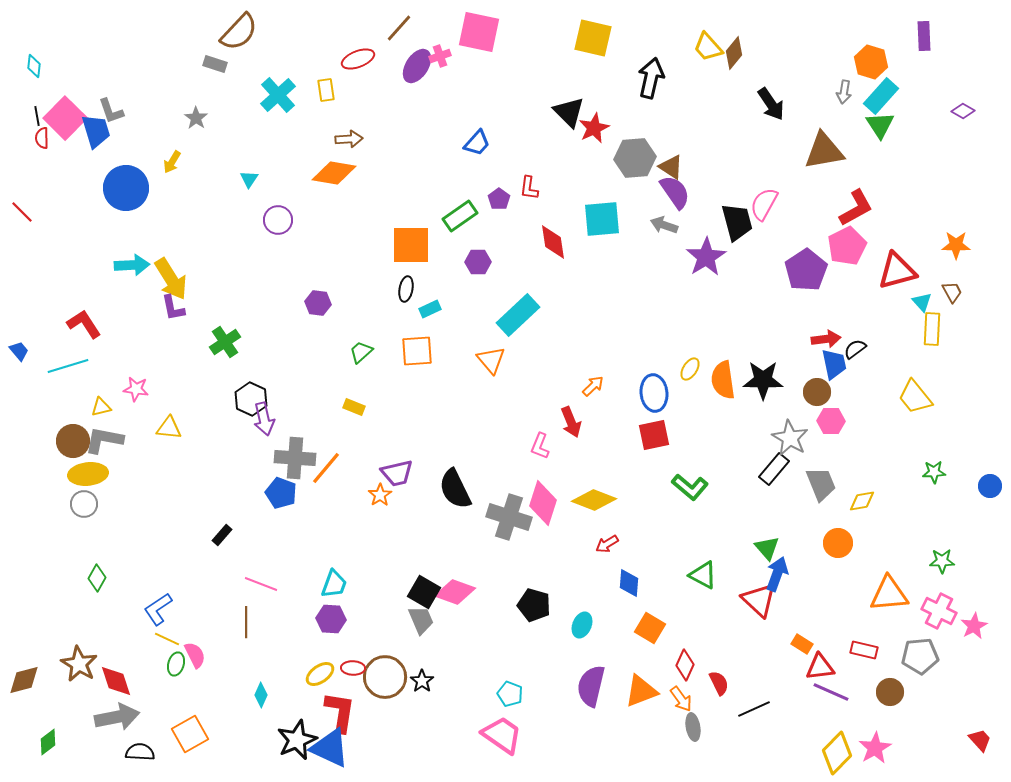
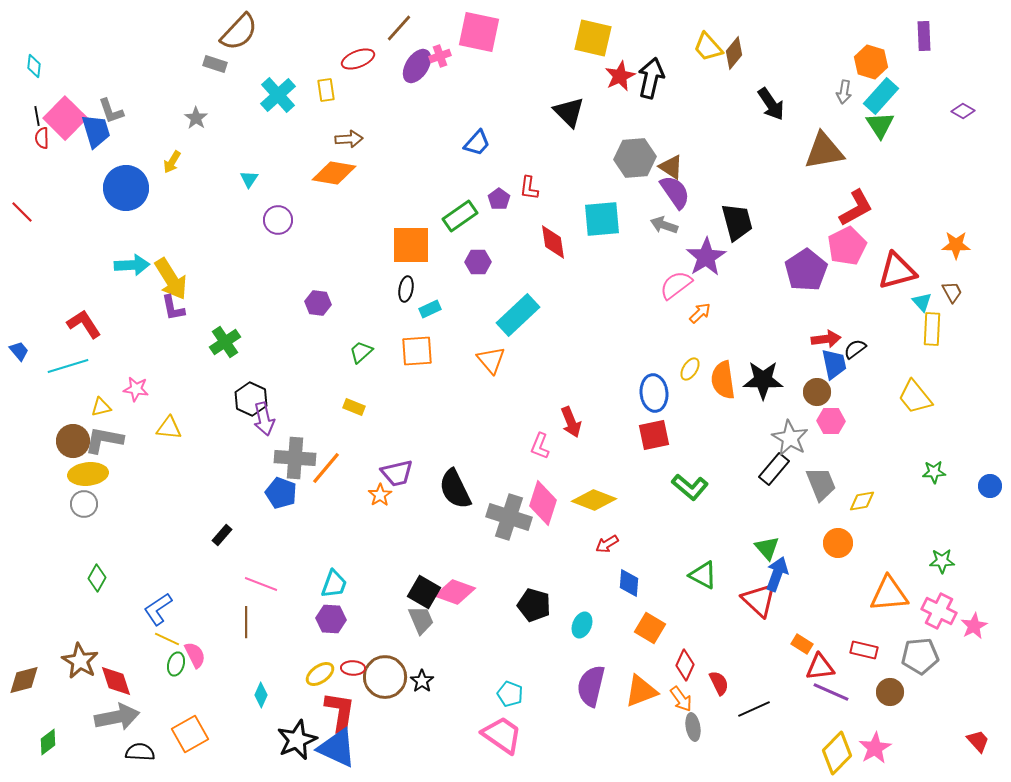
red star at (594, 128): moved 26 px right, 52 px up
pink semicircle at (764, 204): moved 88 px left, 81 px down; rotated 24 degrees clockwise
orange arrow at (593, 386): moved 107 px right, 73 px up
brown star at (79, 664): moved 1 px right, 3 px up
red trapezoid at (980, 740): moved 2 px left, 1 px down
blue triangle at (330, 748): moved 7 px right
